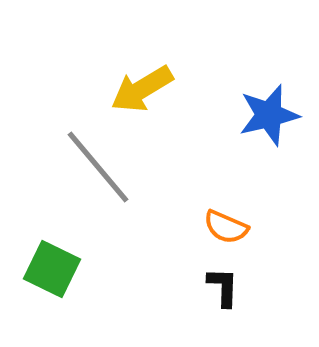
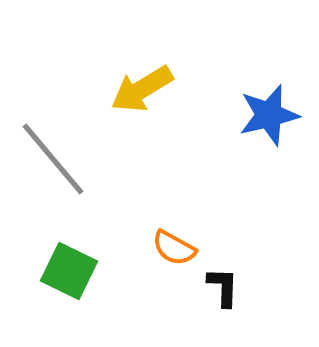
gray line: moved 45 px left, 8 px up
orange semicircle: moved 52 px left, 21 px down; rotated 6 degrees clockwise
green square: moved 17 px right, 2 px down
